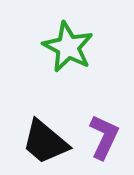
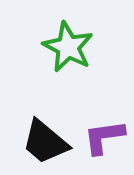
purple L-shape: rotated 123 degrees counterclockwise
